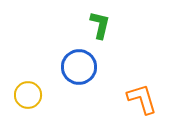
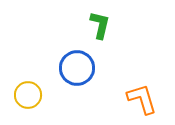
blue circle: moved 2 px left, 1 px down
